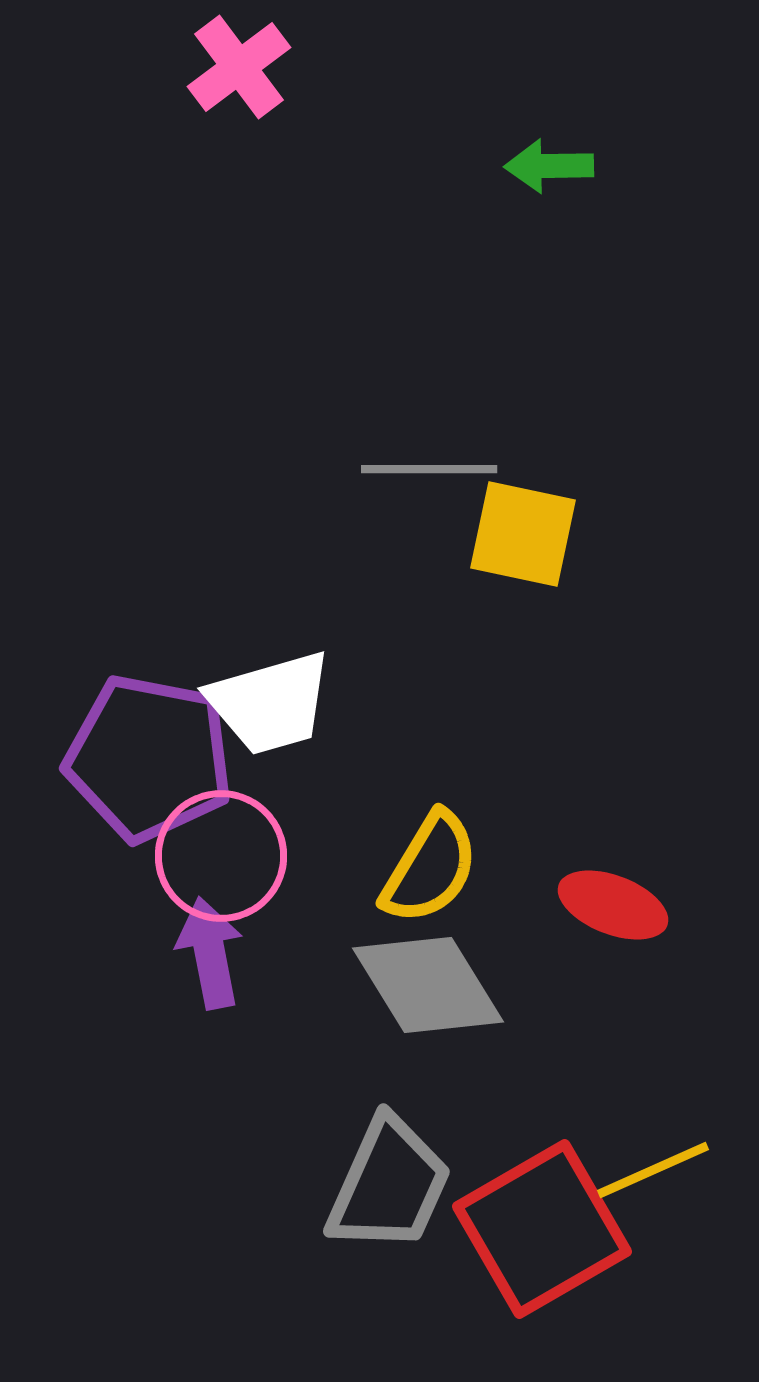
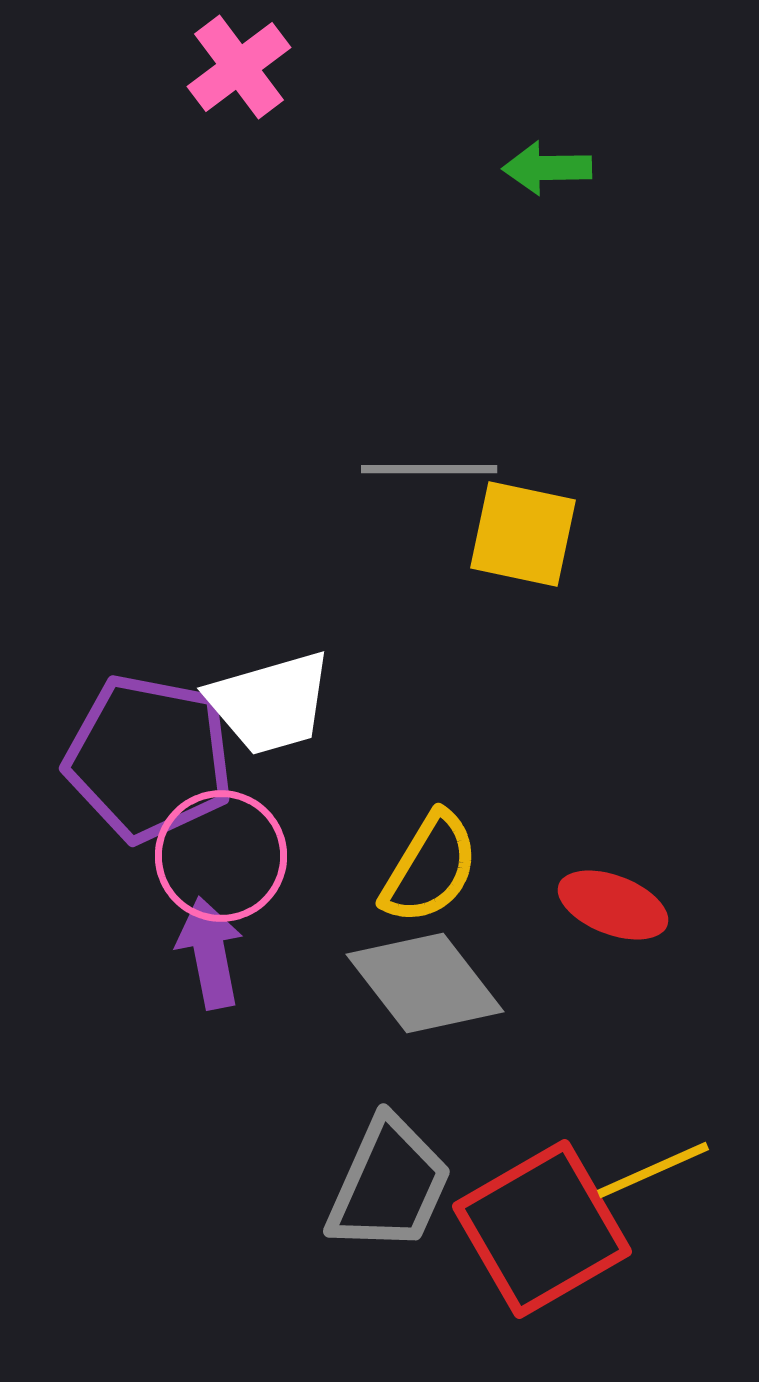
green arrow: moved 2 px left, 2 px down
gray diamond: moved 3 px left, 2 px up; rotated 6 degrees counterclockwise
